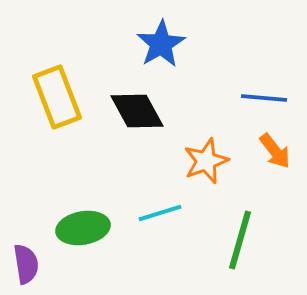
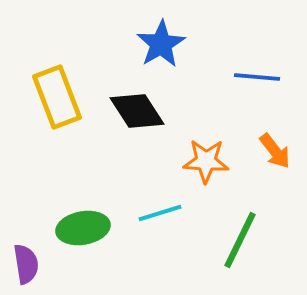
blue line: moved 7 px left, 21 px up
black diamond: rotated 4 degrees counterclockwise
orange star: rotated 24 degrees clockwise
green line: rotated 10 degrees clockwise
